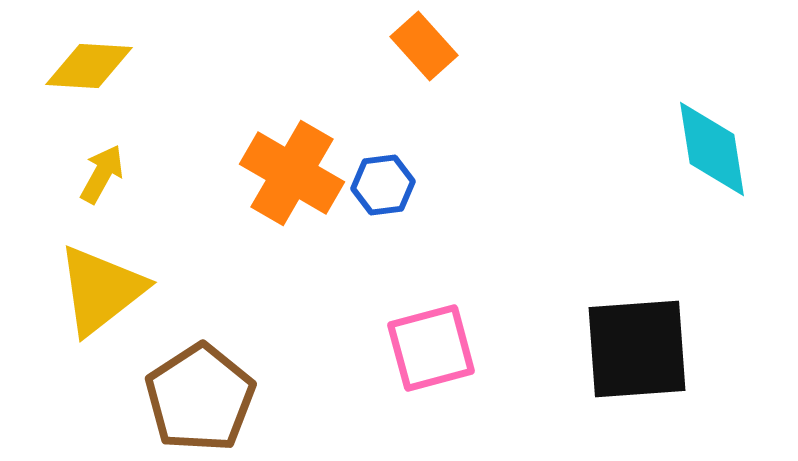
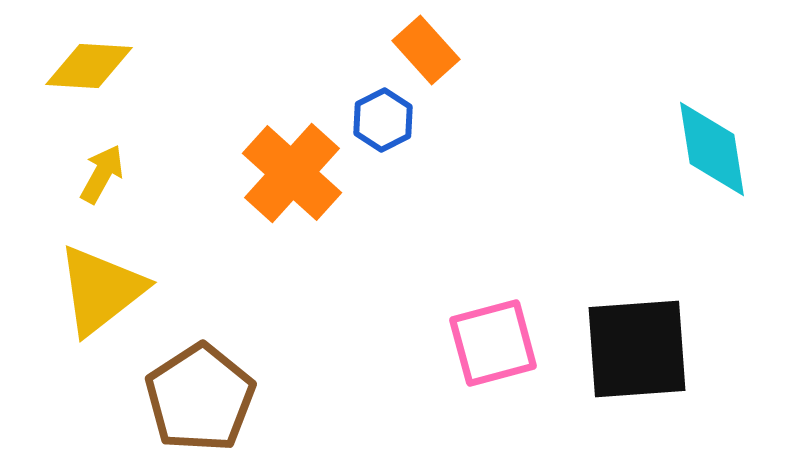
orange rectangle: moved 2 px right, 4 px down
orange cross: rotated 12 degrees clockwise
blue hexagon: moved 65 px up; rotated 20 degrees counterclockwise
pink square: moved 62 px right, 5 px up
